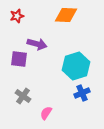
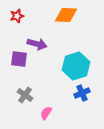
gray cross: moved 2 px right, 1 px up
